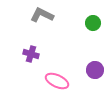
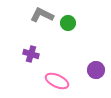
green circle: moved 25 px left
purple circle: moved 1 px right
